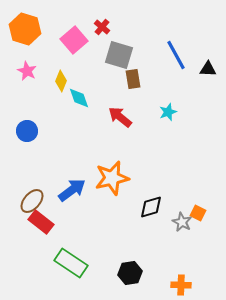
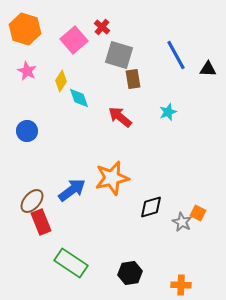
yellow diamond: rotated 10 degrees clockwise
red rectangle: rotated 30 degrees clockwise
